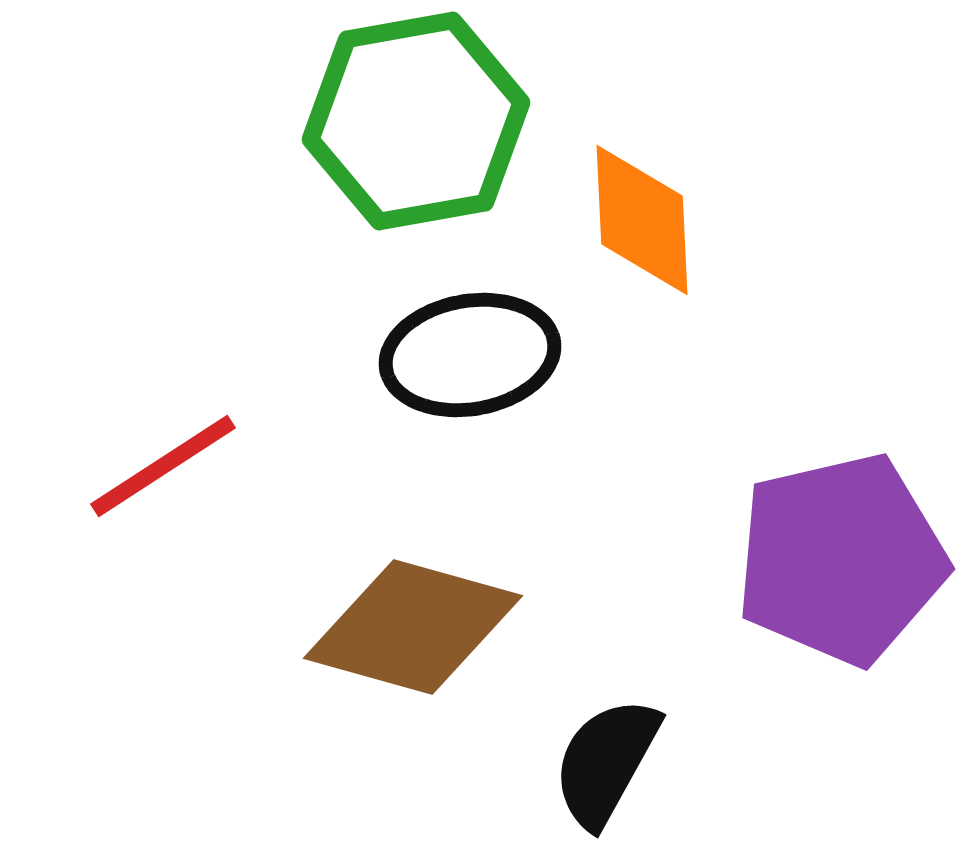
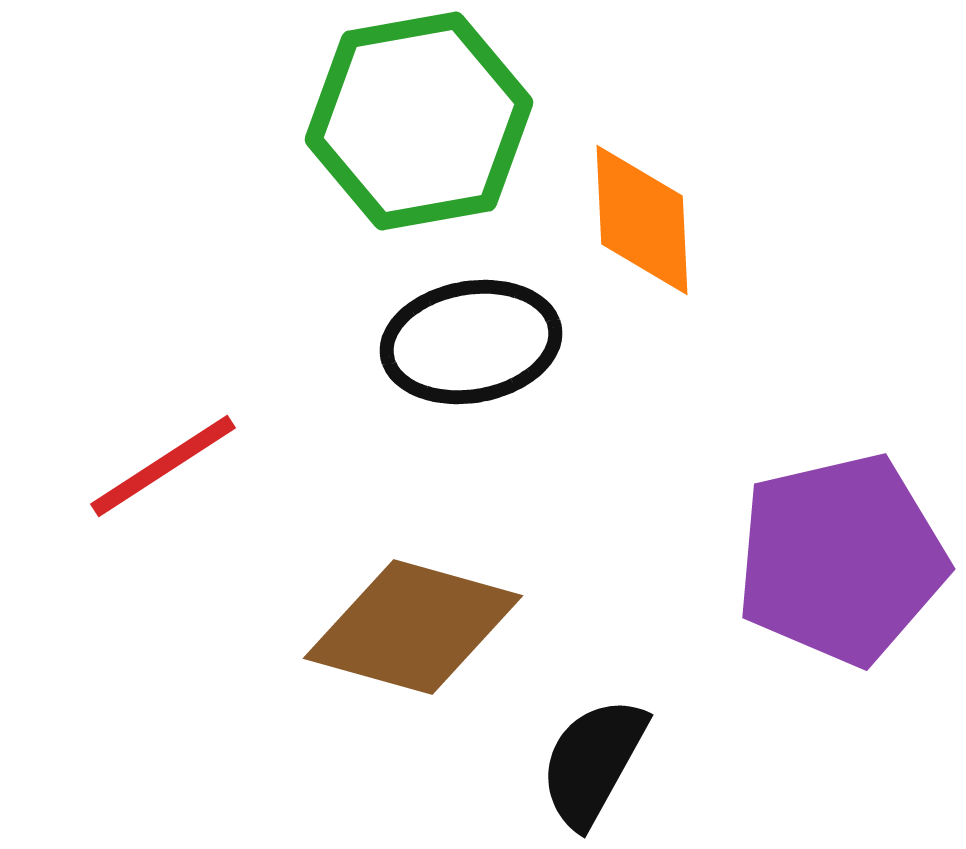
green hexagon: moved 3 px right
black ellipse: moved 1 px right, 13 px up
black semicircle: moved 13 px left
